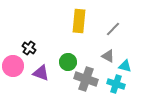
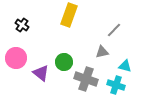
yellow rectangle: moved 10 px left, 6 px up; rotated 15 degrees clockwise
gray line: moved 1 px right, 1 px down
black cross: moved 7 px left, 23 px up
gray triangle: moved 6 px left, 4 px up; rotated 40 degrees counterclockwise
green circle: moved 4 px left
pink circle: moved 3 px right, 8 px up
purple triangle: rotated 18 degrees clockwise
cyan cross: moved 1 px down
